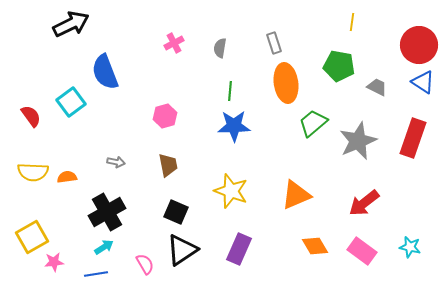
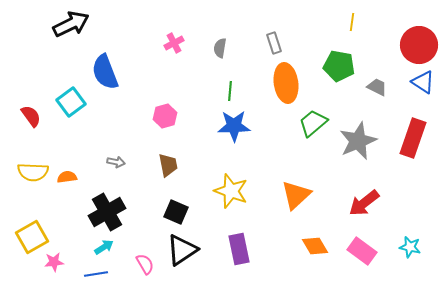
orange triangle: rotated 20 degrees counterclockwise
purple rectangle: rotated 36 degrees counterclockwise
